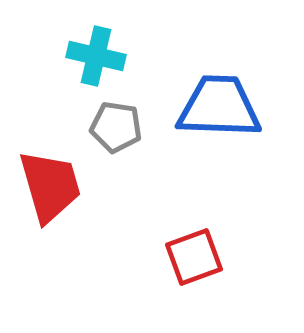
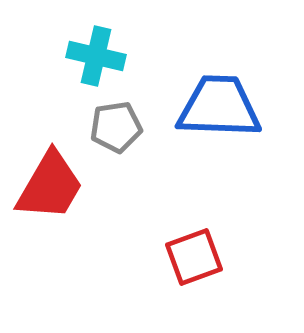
gray pentagon: rotated 18 degrees counterclockwise
red trapezoid: rotated 46 degrees clockwise
